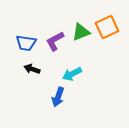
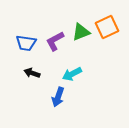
black arrow: moved 4 px down
